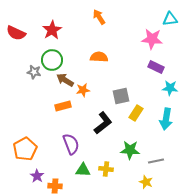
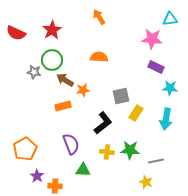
yellow cross: moved 1 px right, 17 px up
